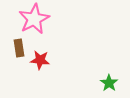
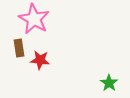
pink star: rotated 16 degrees counterclockwise
